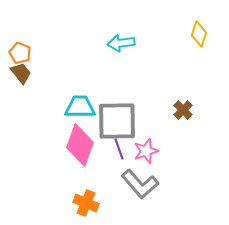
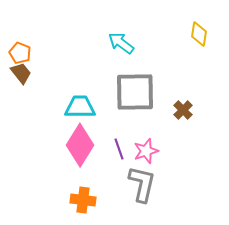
yellow diamond: rotated 10 degrees counterclockwise
cyan arrow: rotated 44 degrees clockwise
gray square: moved 18 px right, 29 px up
pink diamond: rotated 12 degrees clockwise
gray L-shape: moved 2 px right; rotated 126 degrees counterclockwise
orange cross: moved 3 px left, 3 px up; rotated 15 degrees counterclockwise
